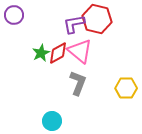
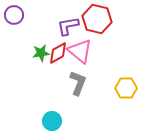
purple L-shape: moved 6 px left, 2 px down
green star: rotated 18 degrees clockwise
